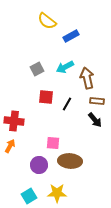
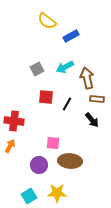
brown rectangle: moved 2 px up
black arrow: moved 3 px left
